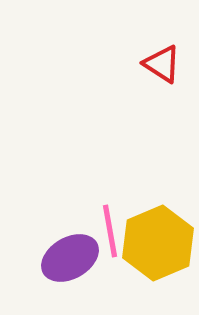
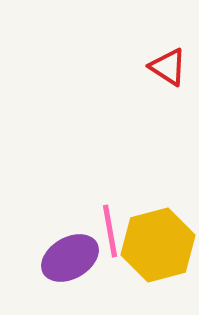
red triangle: moved 6 px right, 3 px down
yellow hexagon: moved 2 px down; rotated 8 degrees clockwise
